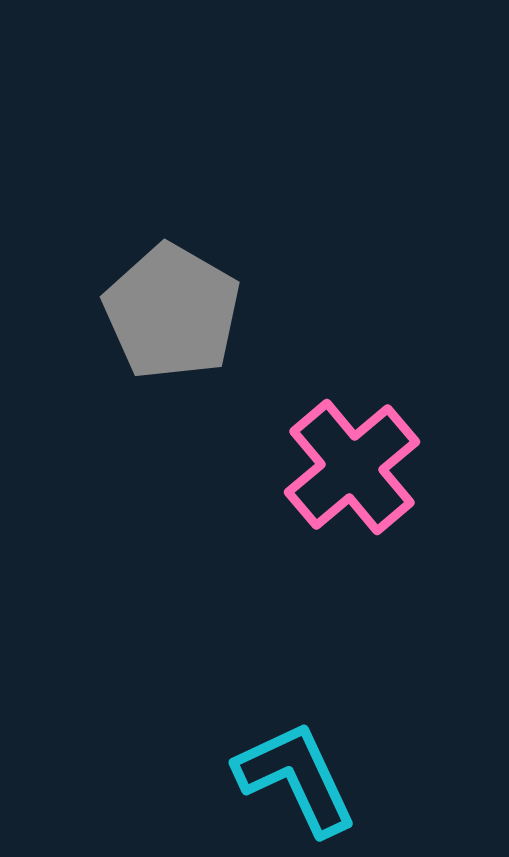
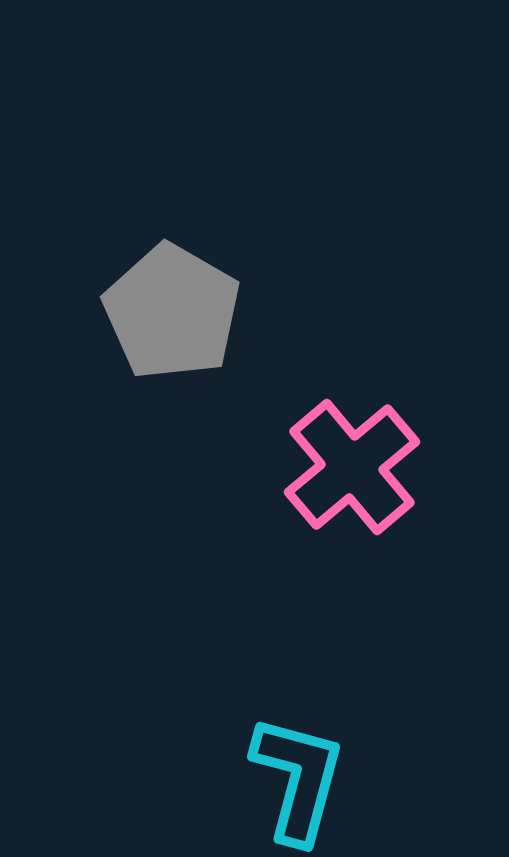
cyan L-shape: moved 2 px right, 1 px down; rotated 40 degrees clockwise
